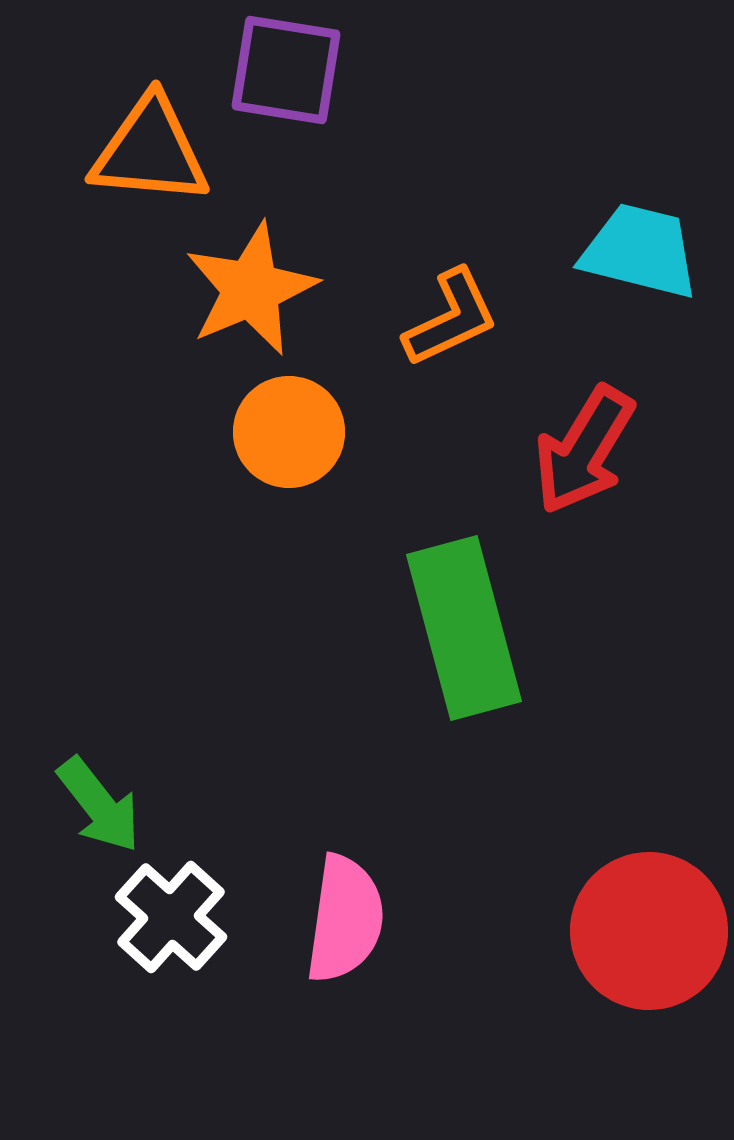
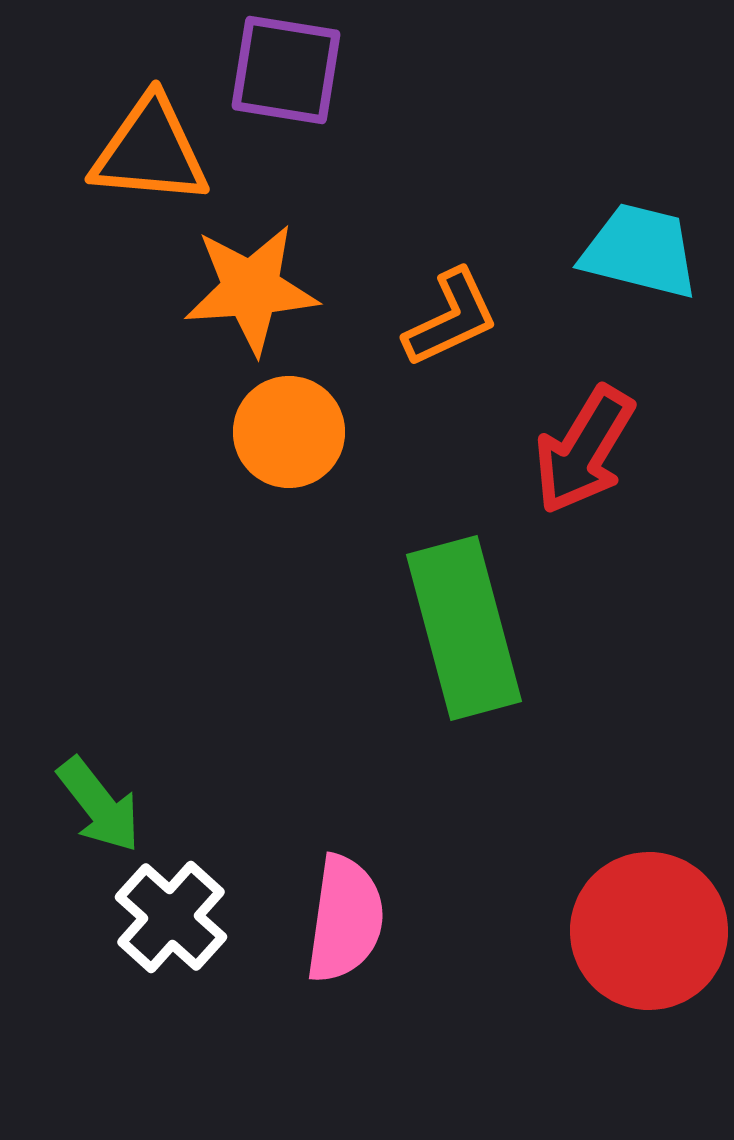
orange star: rotated 19 degrees clockwise
